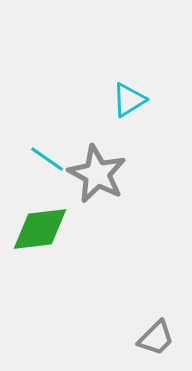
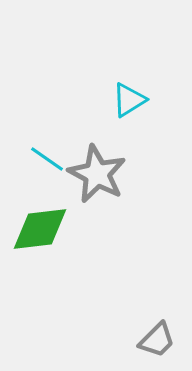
gray trapezoid: moved 1 px right, 2 px down
